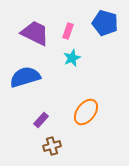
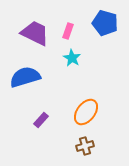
cyan star: rotated 18 degrees counterclockwise
brown cross: moved 33 px right
